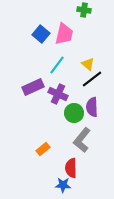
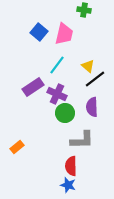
blue square: moved 2 px left, 2 px up
yellow triangle: moved 2 px down
black line: moved 3 px right
purple rectangle: rotated 10 degrees counterclockwise
purple cross: moved 1 px left
green circle: moved 9 px left
gray L-shape: rotated 130 degrees counterclockwise
orange rectangle: moved 26 px left, 2 px up
red semicircle: moved 2 px up
blue star: moved 5 px right; rotated 14 degrees clockwise
